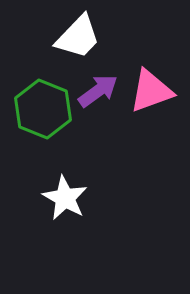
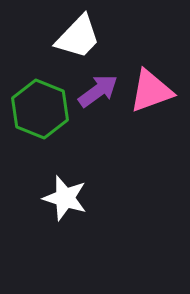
green hexagon: moved 3 px left
white star: rotated 12 degrees counterclockwise
